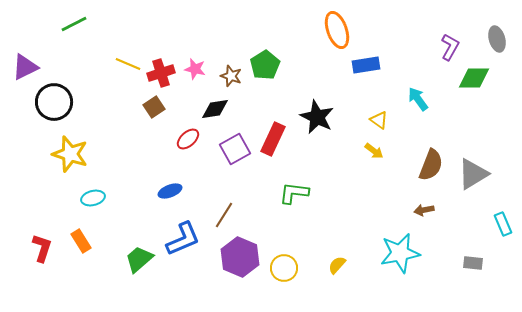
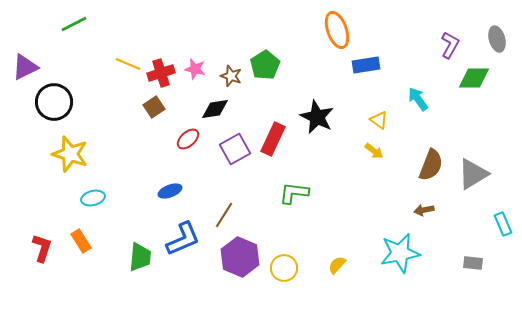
purple L-shape: moved 2 px up
green trapezoid: moved 1 px right, 2 px up; rotated 136 degrees clockwise
